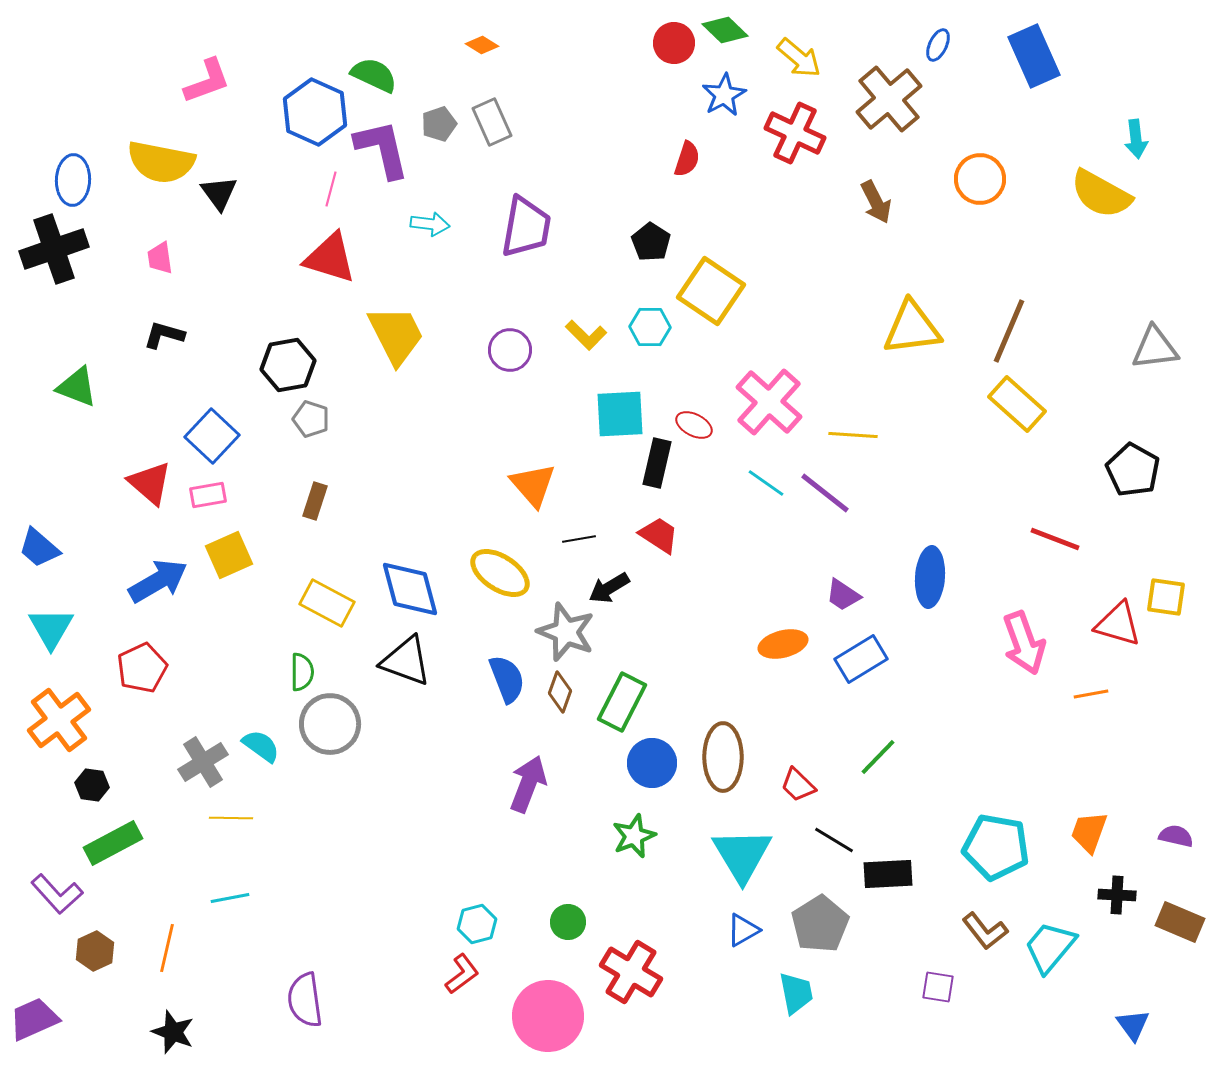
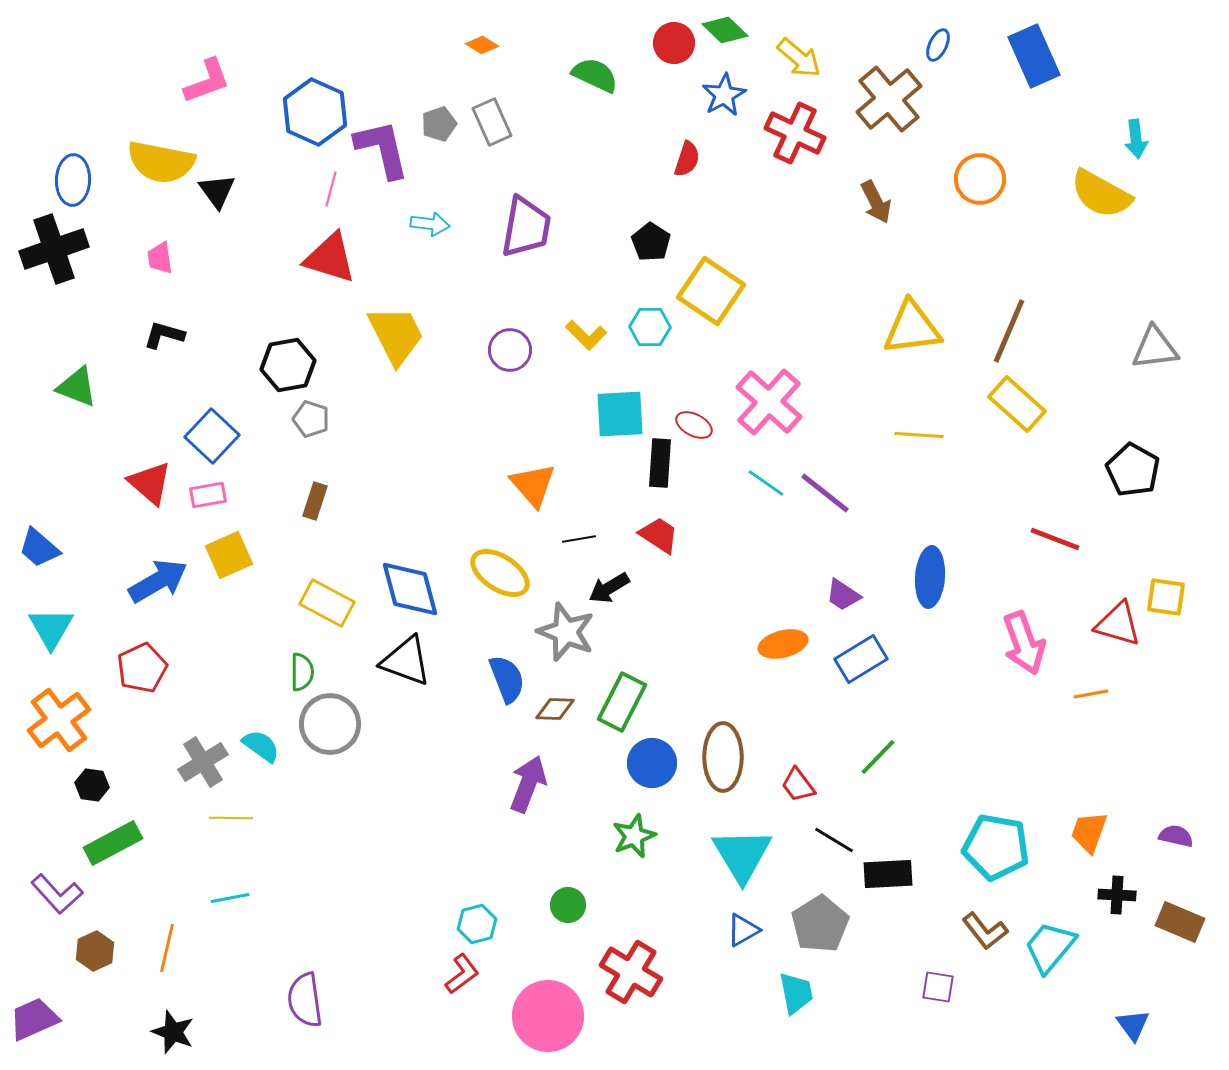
green semicircle at (374, 75): moved 221 px right
black triangle at (219, 193): moved 2 px left, 2 px up
yellow line at (853, 435): moved 66 px right
black rectangle at (657, 463): moved 3 px right; rotated 9 degrees counterclockwise
brown diamond at (560, 692): moved 5 px left, 17 px down; rotated 72 degrees clockwise
red trapezoid at (798, 785): rotated 9 degrees clockwise
green circle at (568, 922): moved 17 px up
